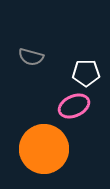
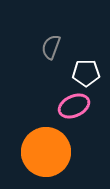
gray semicircle: moved 20 px right, 10 px up; rotated 95 degrees clockwise
orange circle: moved 2 px right, 3 px down
